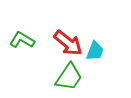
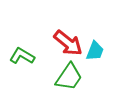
green L-shape: moved 16 px down
